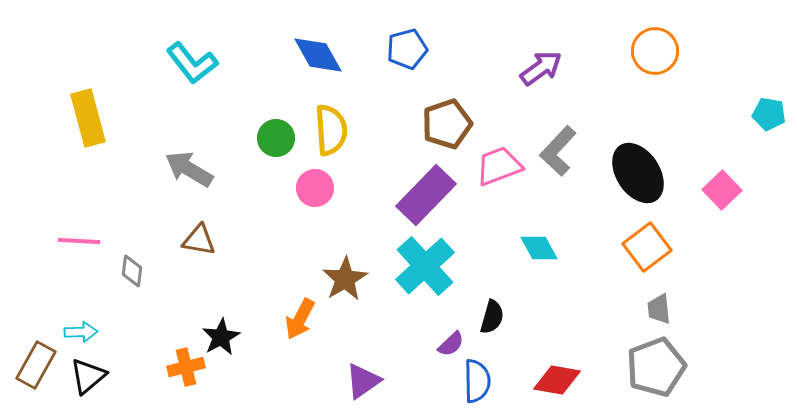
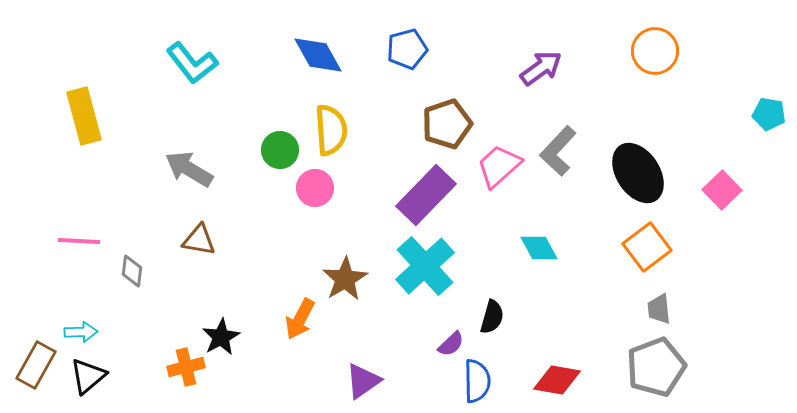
yellow rectangle: moved 4 px left, 2 px up
green circle: moved 4 px right, 12 px down
pink trapezoid: rotated 21 degrees counterclockwise
